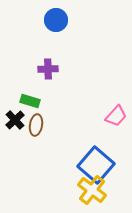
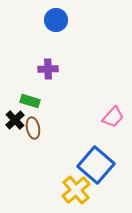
pink trapezoid: moved 3 px left, 1 px down
brown ellipse: moved 3 px left, 3 px down; rotated 20 degrees counterclockwise
yellow cross: moved 16 px left; rotated 12 degrees clockwise
